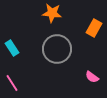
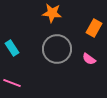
pink semicircle: moved 3 px left, 18 px up
pink line: rotated 36 degrees counterclockwise
